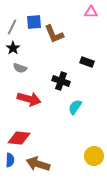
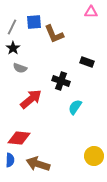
red arrow: moved 2 px right; rotated 55 degrees counterclockwise
